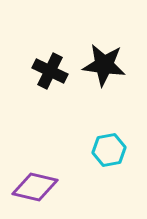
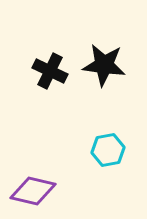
cyan hexagon: moved 1 px left
purple diamond: moved 2 px left, 4 px down
